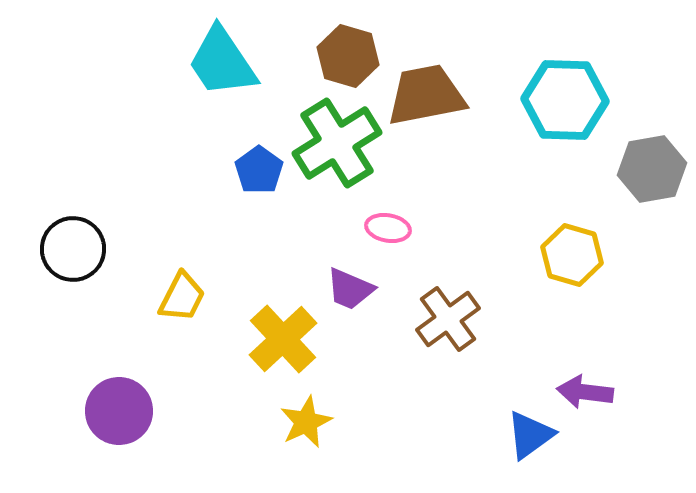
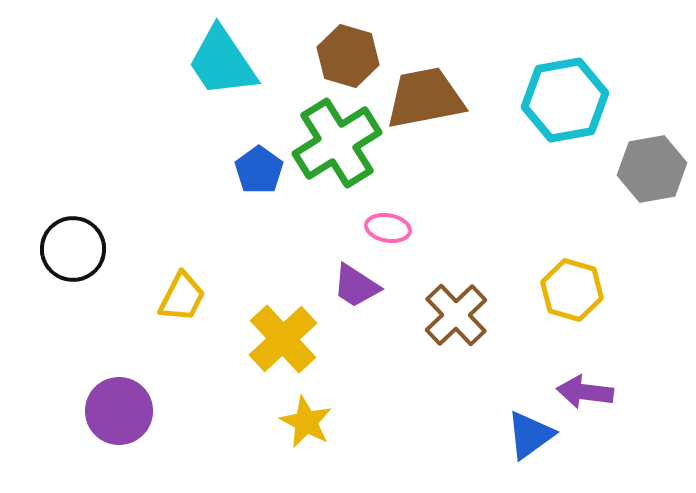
brown trapezoid: moved 1 px left, 3 px down
cyan hexagon: rotated 12 degrees counterclockwise
yellow hexagon: moved 35 px down
purple trapezoid: moved 6 px right, 3 px up; rotated 10 degrees clockwise
brown cross: moved 8 px right, 4 px up; rotated 8 degrees counterclockwise
yellow star: rotated 20 degrees counterclockwise
